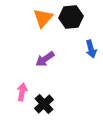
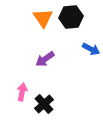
orange triangle: rotated 15 degrees counterclockwise
blue arrow: rotated 48 degrees counterclockwise
